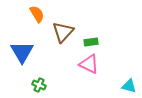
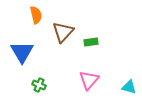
orange semicircle: moved 1 px left, 1 px down; rotated 18 degrees clockwise
pink triangle: moved 16 px down; rotated 45 degrees clockwise
cyan triangle: moved 1 px down
